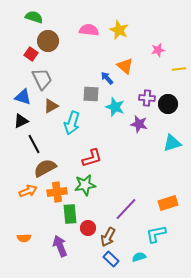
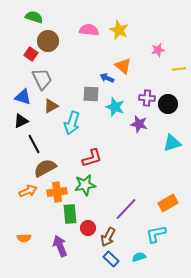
orange triangle: moved 2 px left
blue arrow: rotated 24 degrees counterclockwise
orange rectangle: rotated 12 degrees counterclockwise
